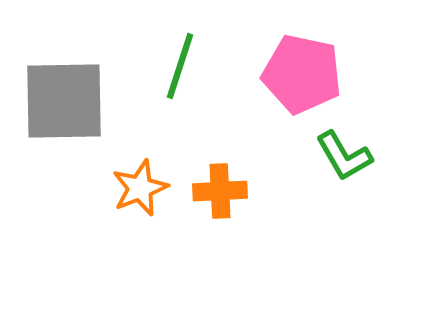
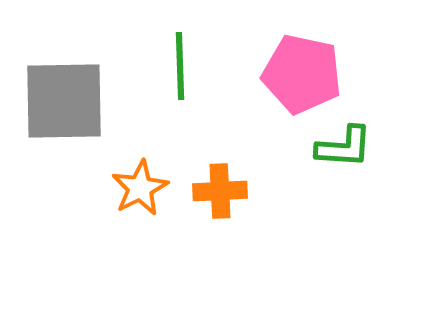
green line: rotated 20 degrees counterclockwise
green L-shape: moved 9 px up; rotated 56 degrees counterclockwise
orange star: rotated 6 degrees counterclockwise
